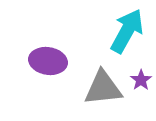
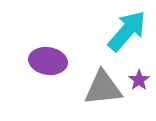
cyan arrow: rotated 12 degrees clockwise
purple star: moved 2 px left
